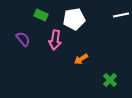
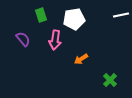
green rectangle: rotated 48 degrees clockwise
